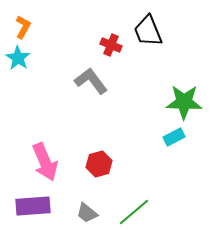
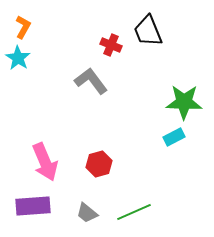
green line: rotated 16 degrees clockwise
